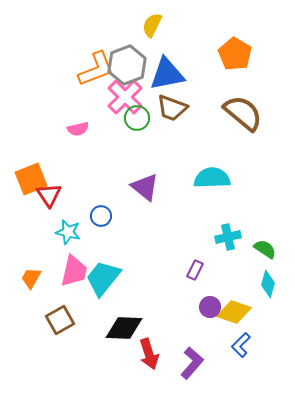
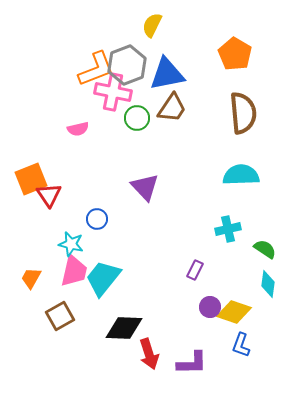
pink cross: moved 12 px left, 5 px up; rotated 33 degrees counterclockwise
brown trapezoid: rotated 76 degrees counterclockwise
brown semicircle: rotated 45 degrees clockwise
cyan semicircle: moved 29 px right, 3 px up
purple triangle: rotated 8 degrees clockwise
blue circle: moved 4 px left, 3 px down
cyan star: moved 3 px right, 12 px down
cyan cross: moved 8 px up
cyan diamond: rotated 8 degrees counterclockwise
brown square: moved 4 px up
blue L-shape: rotated 25 degrees counterclockwise
purple L-shape: rotated 48 degrees clockwise
